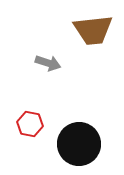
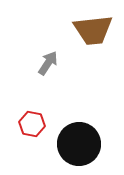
gray arrow: rotated 75 degrees counterclockwise
red hexagon: moved 2 px right
